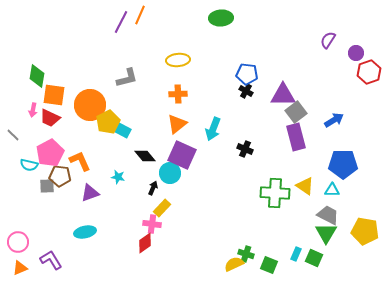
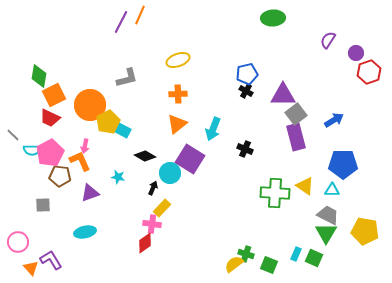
green ellipse at (221, 18): moved 52 px right
yellow ellipse at (178, 60): rotated 15 degrees counterclockwise
blue pentagon at (247, 74): rotated 20 degrees counterclockwise
green diamond at (37, 76): moved 2 px right
orange square at (54, 95): rotated 35 degrees counterclockwise
pink arrow at (33, 110): moved 52 px right, 36 px down
gray square at (296, 112): moved 2 px down
purple square at (182, 155): moved 8 px right, 4 px down; rotated 8 degrees clockwise
black diamond at (145, 156): rotated 20 degrees counterclockwise
cyan semicircle at (29, 165): moved 3 px right, 15 px up; rotated 12 degrees counterclockwise
gray square at (47, 186): moved 4 px left, 19 px down
yellow semicircle at (234, 264): rotated 12 degrees counterclockwise
orange triangle at (20, 268): moved 11 px right; rotated 49 degrees counterclockwise
